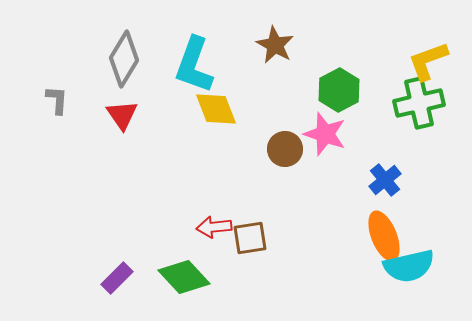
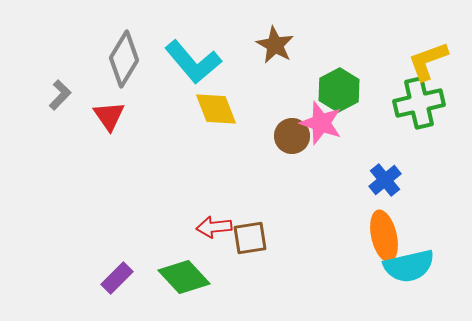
cyan L-shape: moved 1 px left, 3 px up; rotated 60 degrees counterclockwise
gray L-shape: moved 3 px right, 5 px up; rotated 40 degrees clockwise
red triangle: moved 13 px left, 1 px down
pink star: moved 4 px left, 11 px up
brown circle: moved 7 px right, 13 px up
orange ellipse: rotated 9 degrees clockwise
